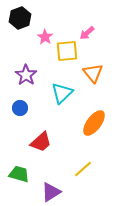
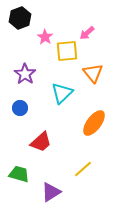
purple star: moved 1 px left, 1 px up
